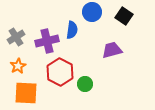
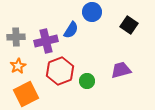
black square: moved 5 px right, 9 px down
blue semicircle: moved 1 px left; rotated 24 degrees clockwise
gray cross: rotated 30 degrees clockwise
purple cross: moved 1 px left
purple trapezoid: moved 9 px right, 20 px down
red hexagon: moved 1 px up; rotated 12 degrees clockwise
green circle: moved 2 px right, 3 px up
orange square: moved 1 px down; rotated 30 degrees counterclockwise
